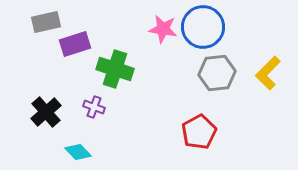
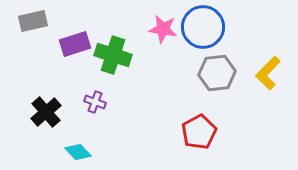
gray rectangle: moved 13 px left, 1 px up
green cross: moved 2 px left, 14 px up
purple cross: moved 1 px right, 5 px up
